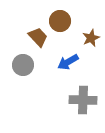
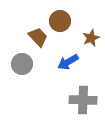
gray circle: moved 1 px left, 1 px up
